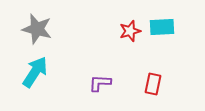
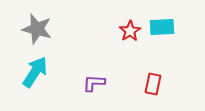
red star: rotated 15 degrees counterclockwise
purple L-shape: moved 6 px left
